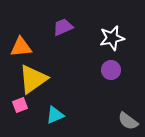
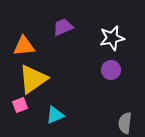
orange triangle: moved 3 px right, 1 px up
gray semicircle: moved 3 px left, 2 px down; rotated 60 degrees clockwise
